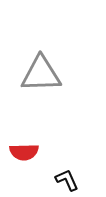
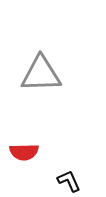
black L-shape: moved 2 px right, 1 px down
